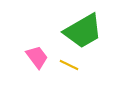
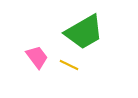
green trapezoid: moved 1 px right, 1 px down
